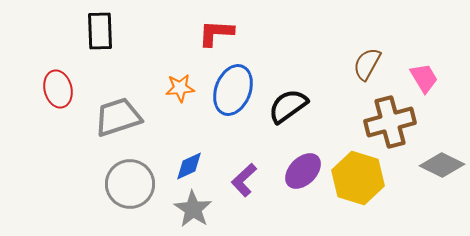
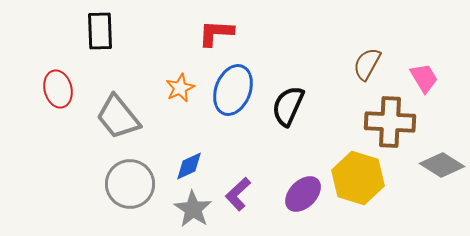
orange star: rotated 20 degrees counterclockwise
black semicircle: rotated 30 degrees counterclockwise
gray trapezoid: rotated 111 degrees counterclockwise
brown cross: rotated 18 degrees clockwise
gray diamond: rotated 6 degrees clockwise
purple ellipse: moved 23 px down
purple L-shape: moved 6 px left, 14 px down
